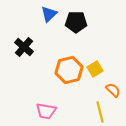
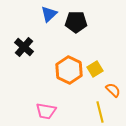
orange hexagon: rotated 20 degrees counterclockwise
